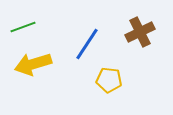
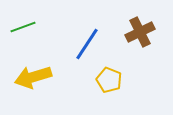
yellow arrow: moved 13 px down
yellow pentagon: rotated 15 degrees clockwise
